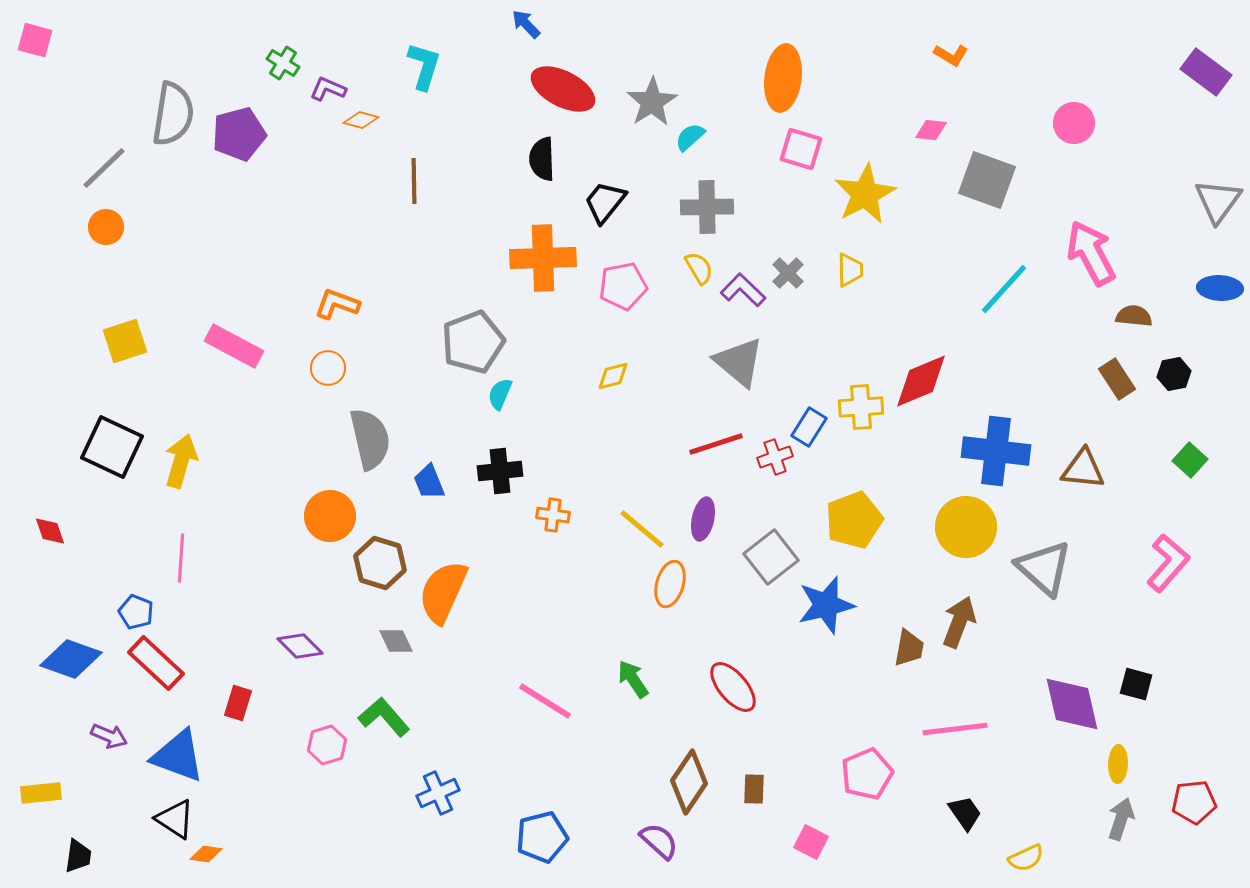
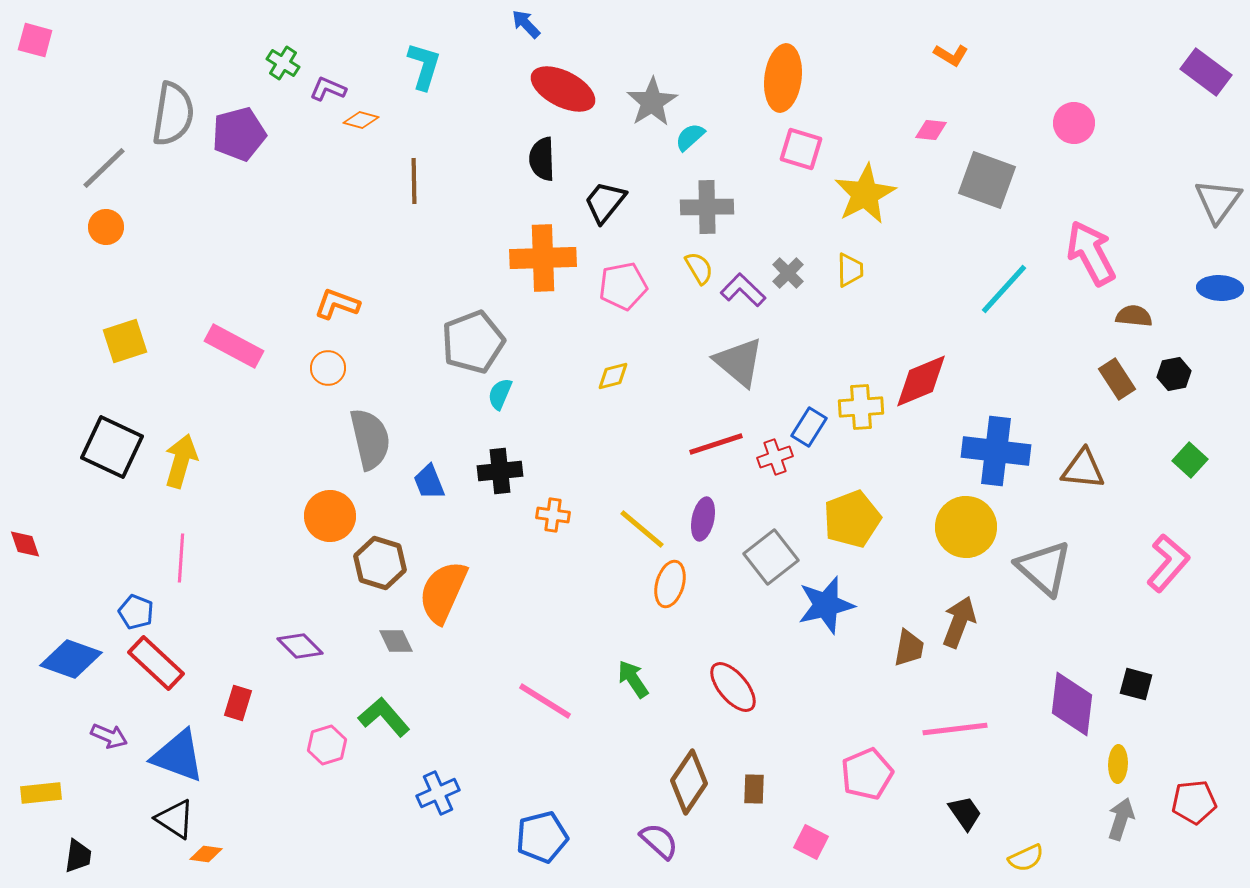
yellow pentagon at (854, 520): moved 2 px left, 1 px up
red diamond at (50, 531): moved 25 px left, 13 px down
purple diamond at (1072, 704): rotated 20 degrees clockwise
